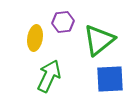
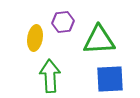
green triangle: rotated 36 degrees clockwise
green arrow: moved 1 px right; rotated 28 degrees counterclockwise
